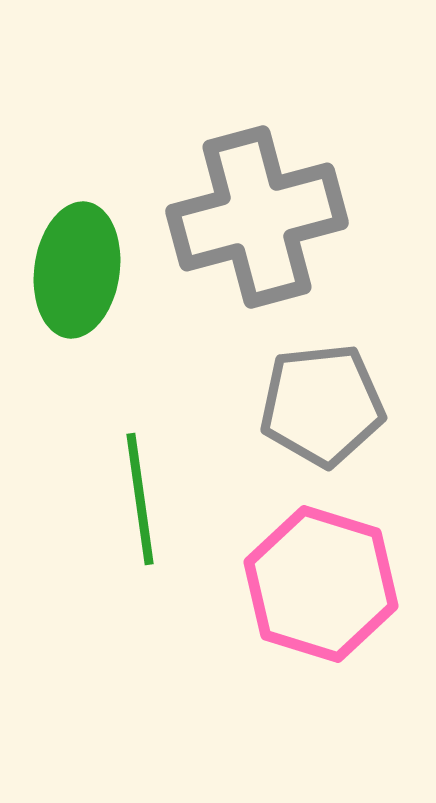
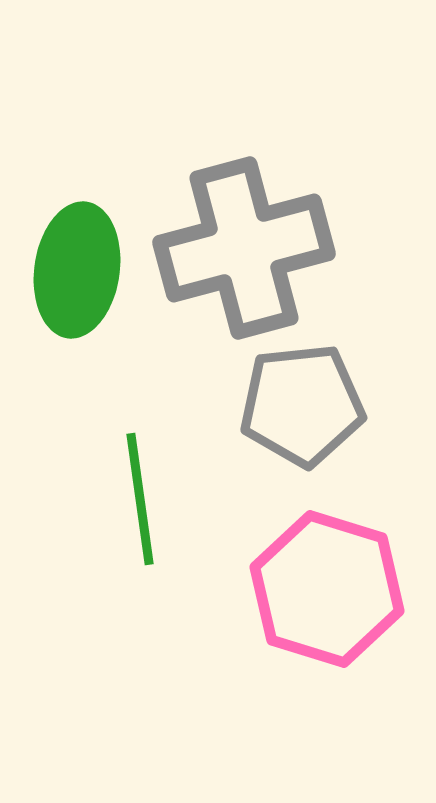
gray cross: moved 13 px left, 31 px down
gray pentagon: moved 20 px left
pink hexagon: moved 6 px right, 5 px down
